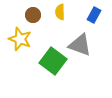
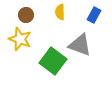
brown circle: moved 7 px left
